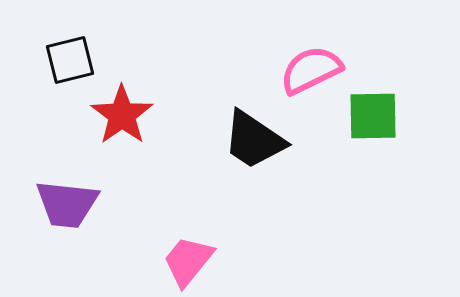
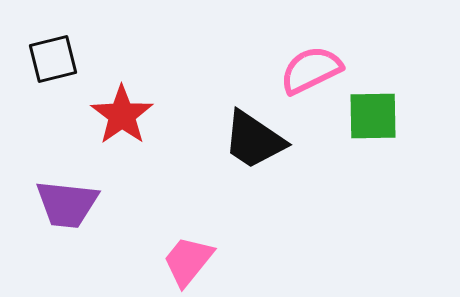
black square: moved 17 px left, 1 px up
